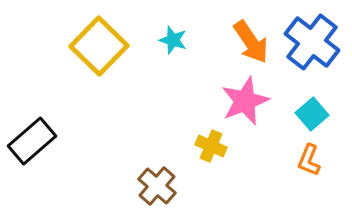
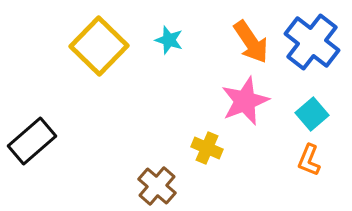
cyan star: moved 4 px left
yellow cross: moved 4 px left, 2 px down
